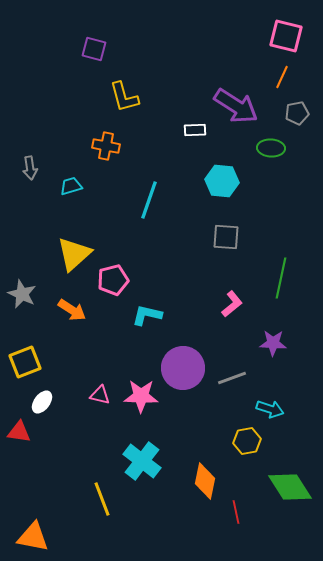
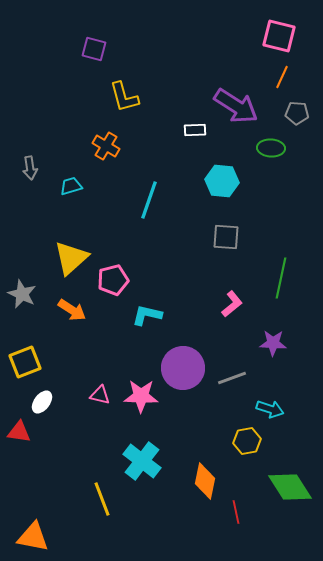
pink square: moved 7 px left
gray pentagon: rotated 15 degrees clockwise
orange cross: rotated 20 degrees clockwise
yellow triangle: moved 3 px left, 4 px down
